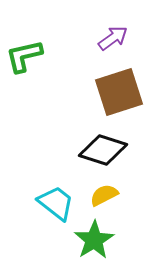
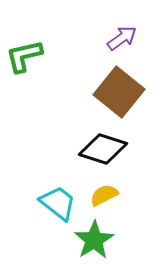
purple arrow: moved 9 px right
brown square: rotated 33 degrees counterclockwise
black diamond: moved 1 px up
cyan trapezoid: moved 2 px right
